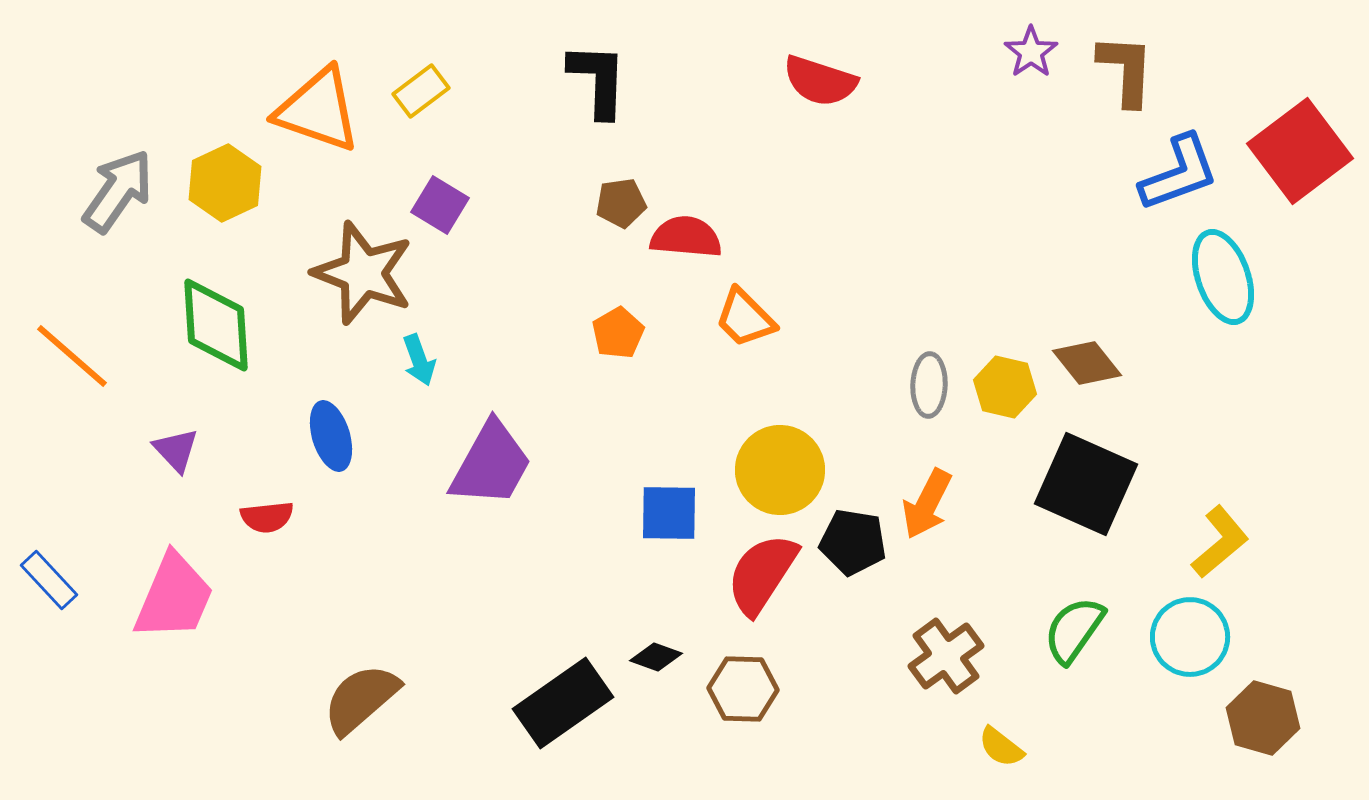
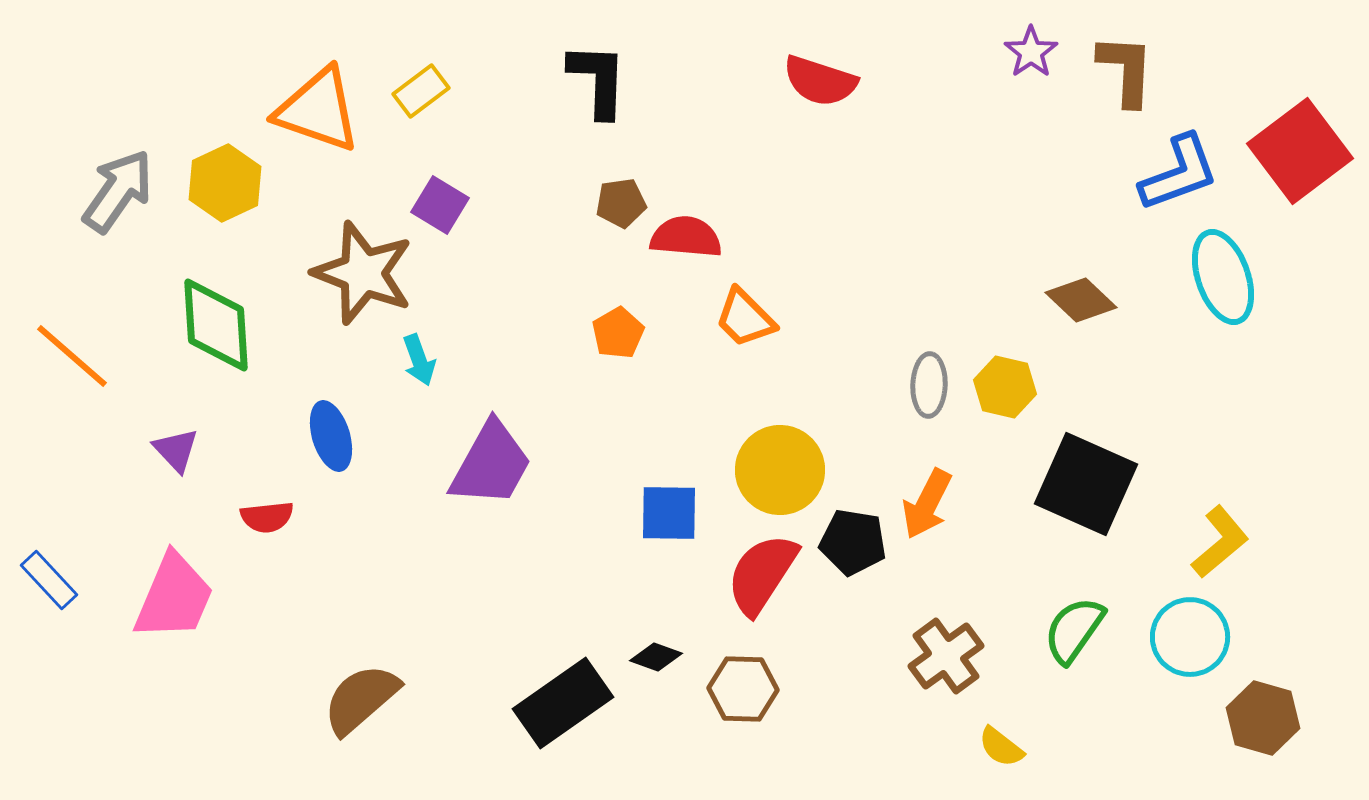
brown diamond at (1087, 363): moved 6 px left, 63 px up; rotated 8 degrees counterclockwise
